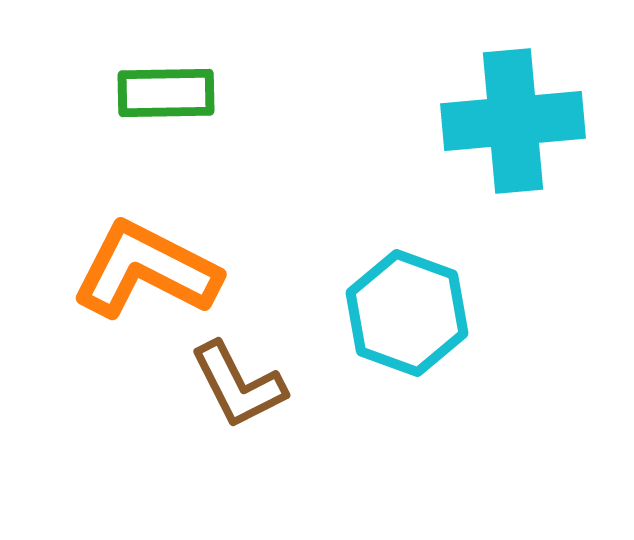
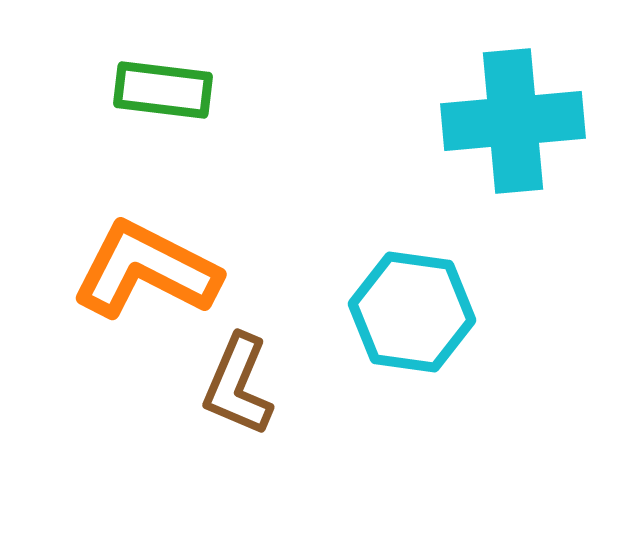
green rectangle: moved 3 px left, 3 px up; rotated 8 degrees clockwise
cyan hexagon: moved 5 px right, 1 px up; rotated 12 degrees counterclockwise
brown L-shape: rotated 50 degrees clockwise
